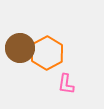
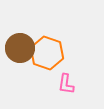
orange hexagon: rotated 12 degrees counterclockwise
